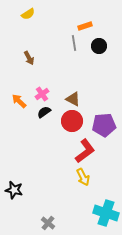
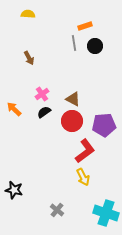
yellow semicircle: rotated 144 degrees counterclockwise
black circle: moved 4 px left
orange arrow: moved 5 px left, 8 px down
gray cross: moved 9 px right, 13 px up
